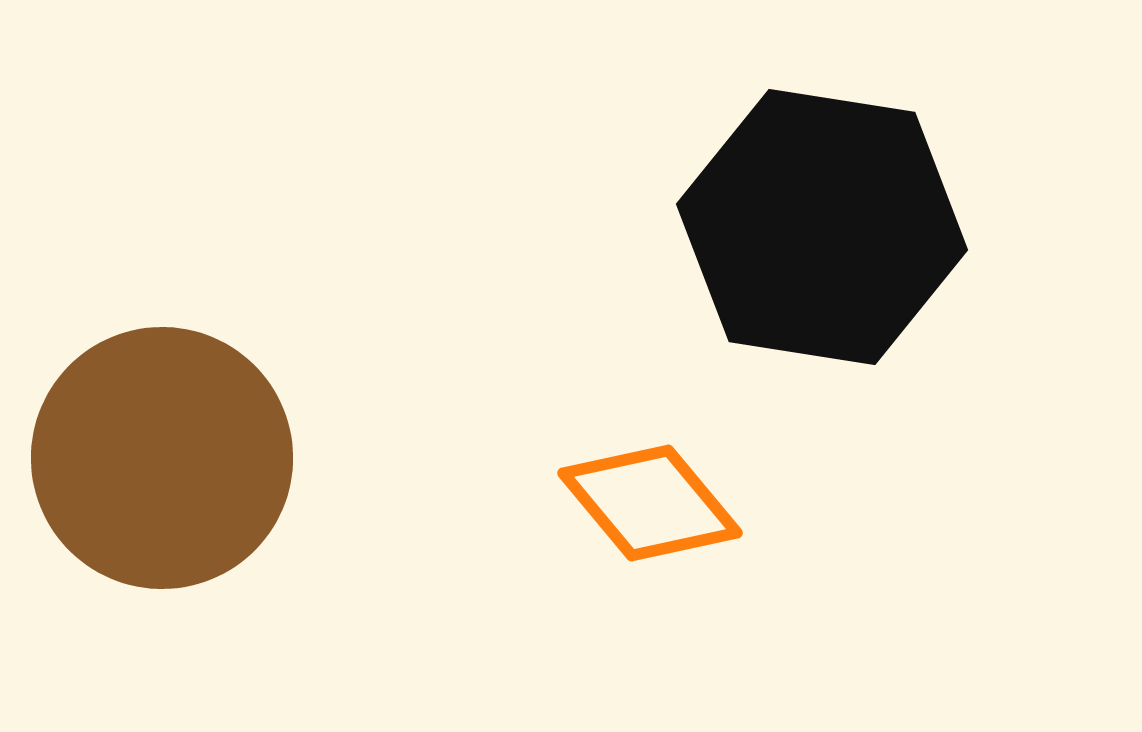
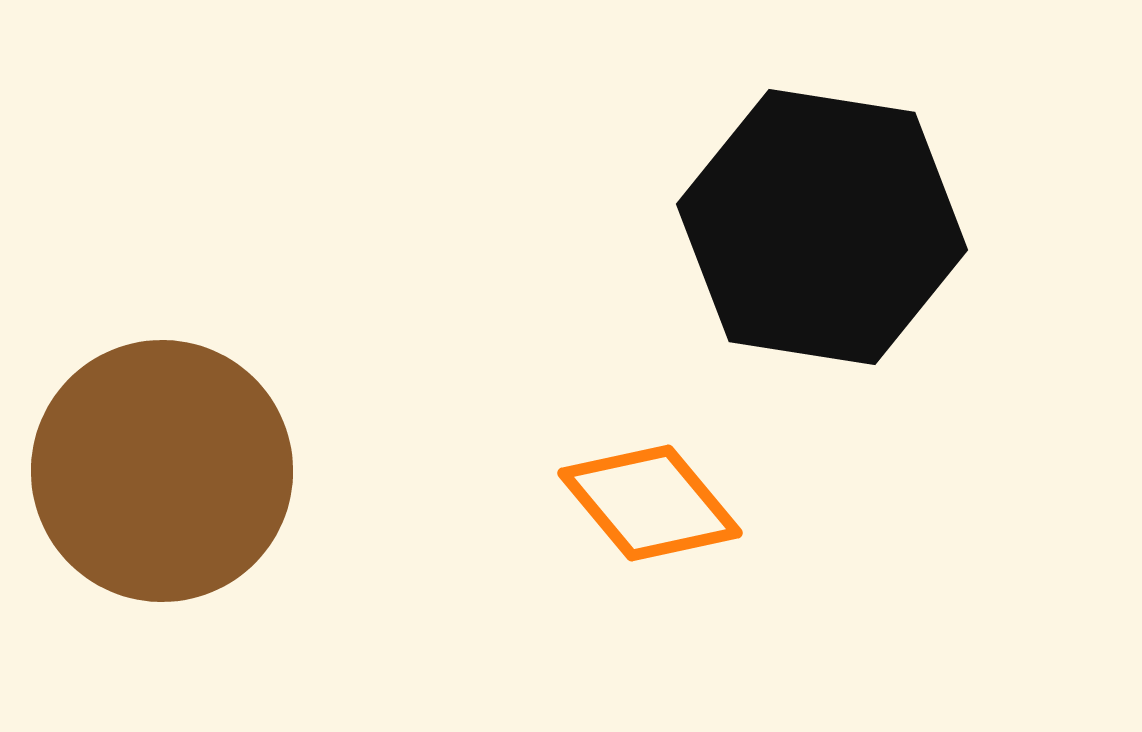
brown circle: moved 13 px down
